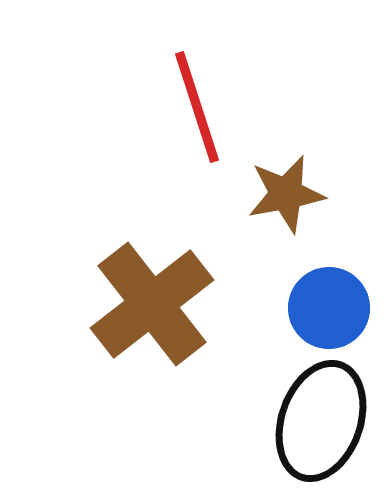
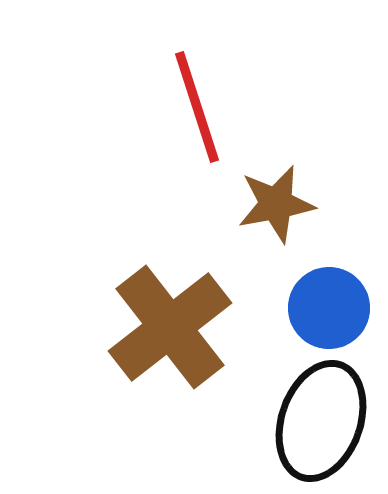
brown star: moved 10 px left, 10 px down
brown cross: moved 18 px right, 23 px down
